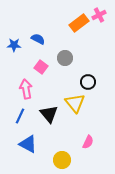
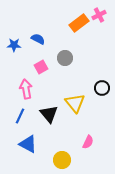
pink square: rotated 24 degrees clockwise
black circle: moved 14 px right, 6 px down
